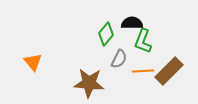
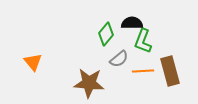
gray semicircle: rotated 24 degrees clockwise
brown rectangle: moved 1 px right; rotated 60 degrees counterclockwise
